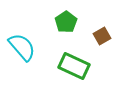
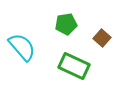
green pentagon: moved 2 px down; rotated 25 degrees clockwise
brown square: moved 2 px down; rotated 18 degrees counterclockwise
